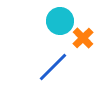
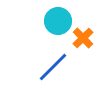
cyan circle: moved 2 px left
